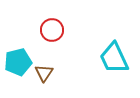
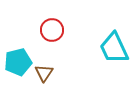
cyan trapezoid: moved 10 px up
